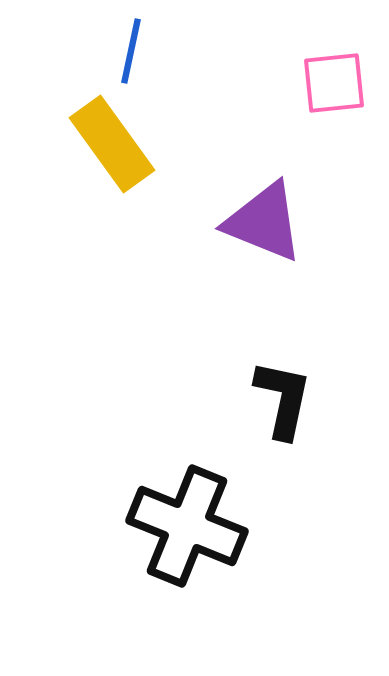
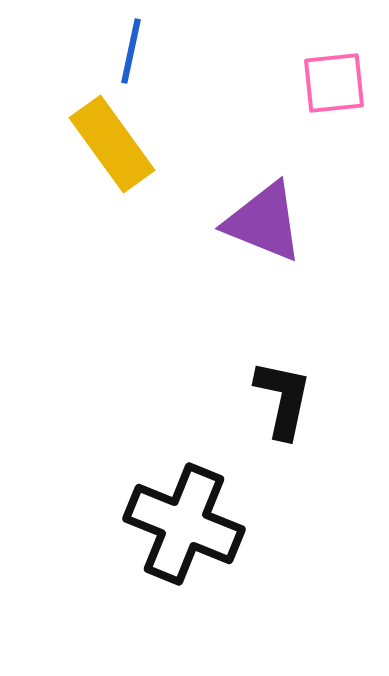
black cross: moved 3 px left, 2 px up
